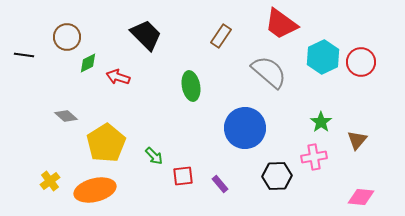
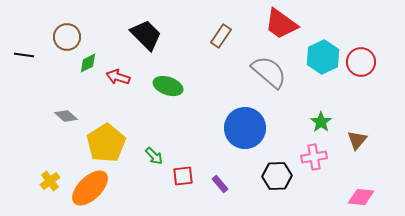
green ellipse: moved 23 px left; rotated 60 degrees counterclockwise
orange ellipse: moved 5 px left, 2 px up; rotated 30 degrees counterclockwise
